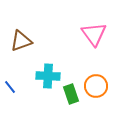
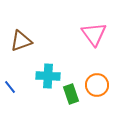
orange circle: moved 1 px right, 1 px up
